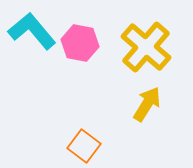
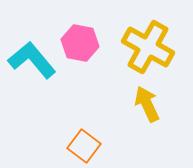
cyan L-shape: moved 29 px down
yellow cross: moved 2 px right; rotated 12 degrees counterclockwise
yellow arrow: rotated 57 degrees counterclockwise
